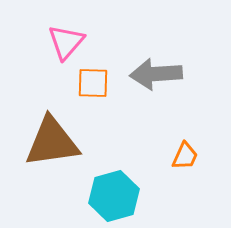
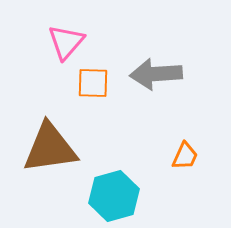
brown triangle: moved 2 px left, 6 px down
